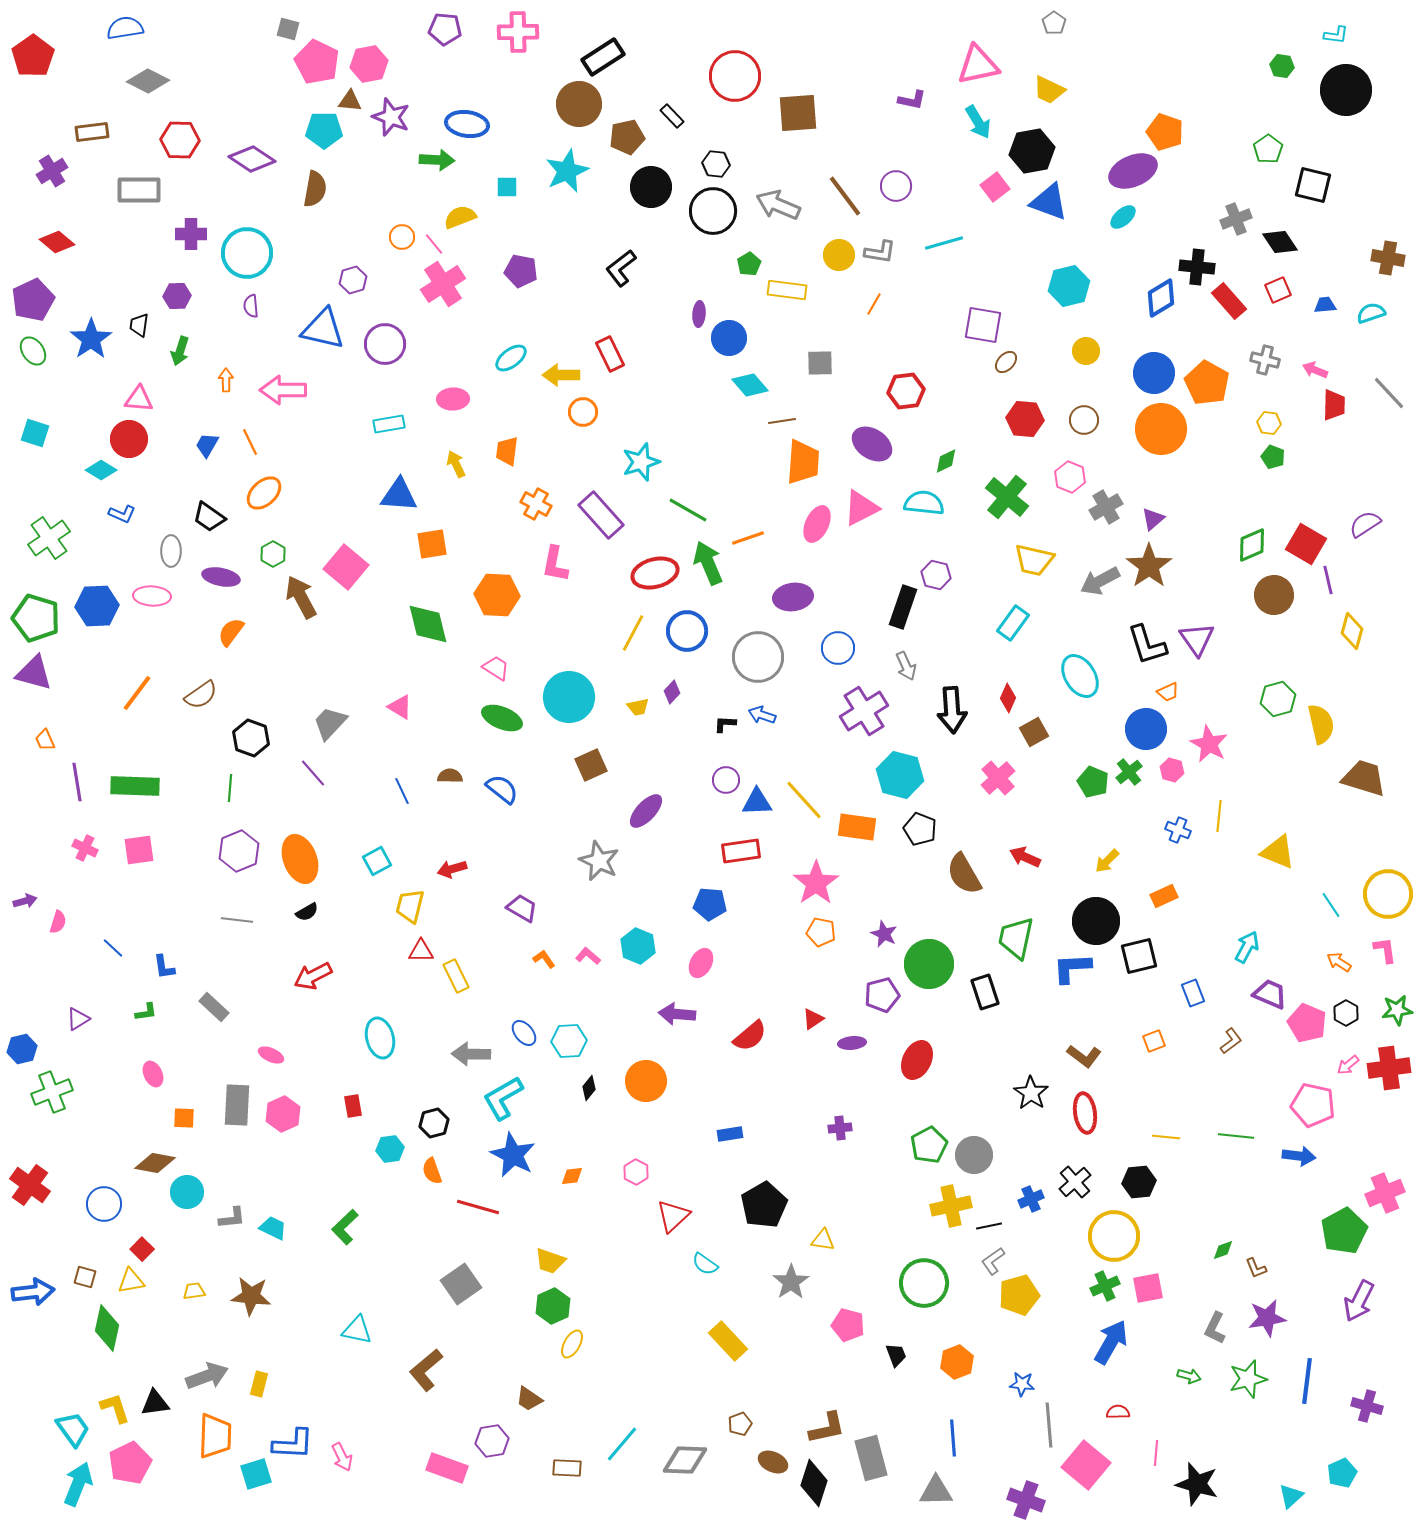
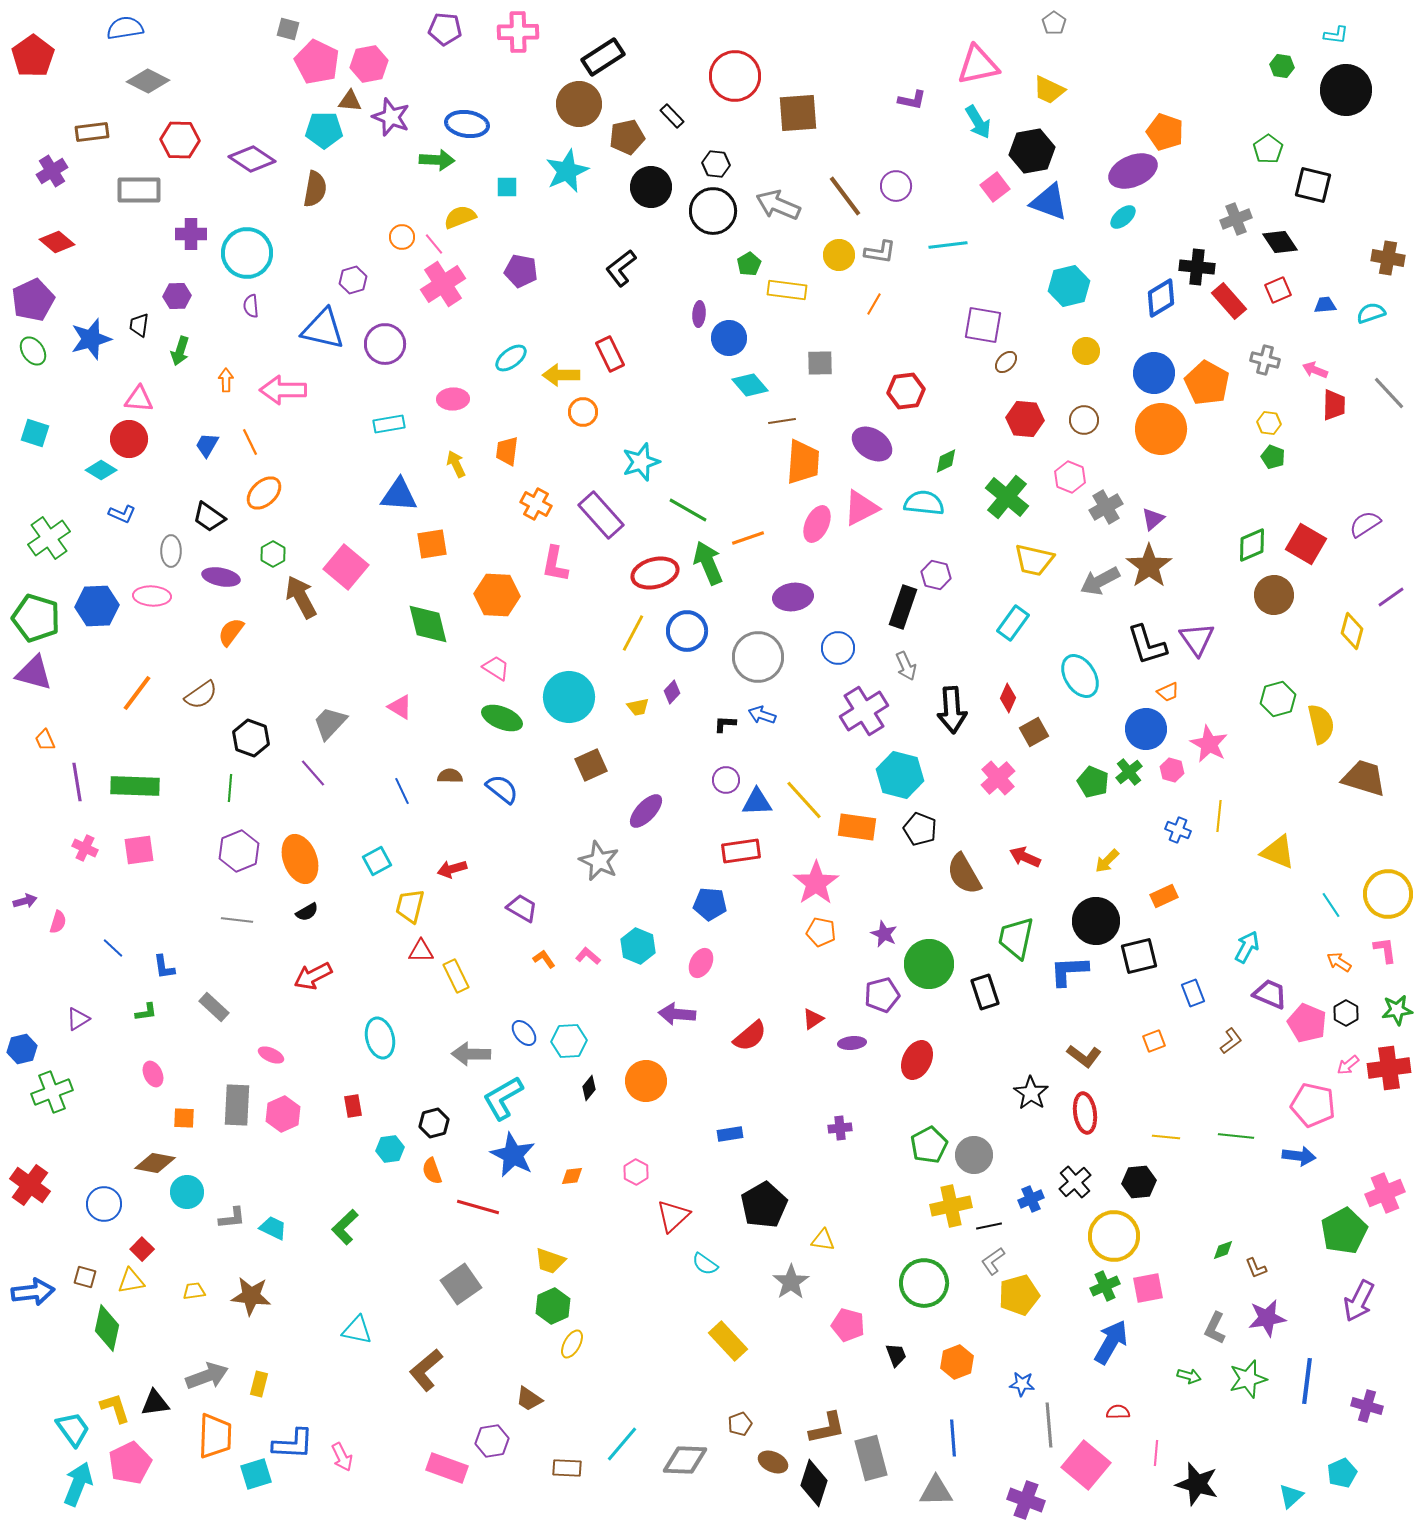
cyan line at (944, 243): moved 4 px right, 2 px down; rotated 9 degrees clockwise
blue star at (91, 339): rotated 18 degrees clockwise
purple line at (1328, 580): moved 63 px right, 17 px down; rotated 68 degrees clockwise
blue L-shape at (1072, 968): moved 3 px left, 3 px down
